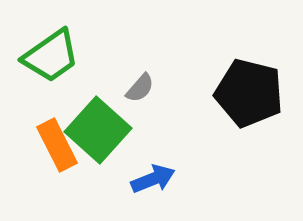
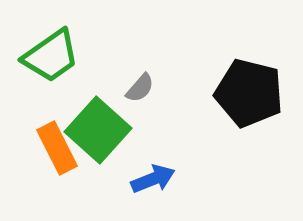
orange rectangle: moved 3 px down
